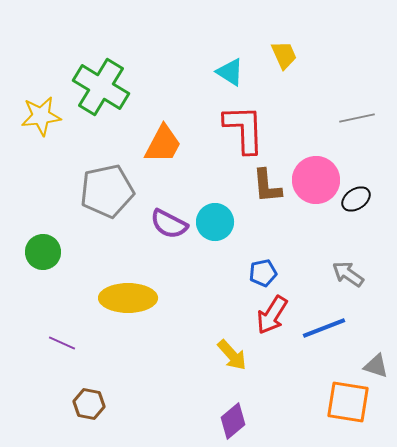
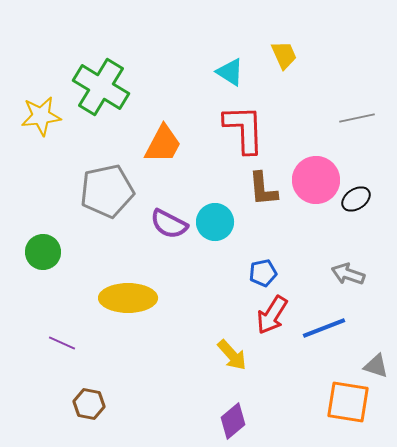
brown L-shape: moved 4 px left, 3 px down
gray arrow: rotated 16 degrees counterclockwise
